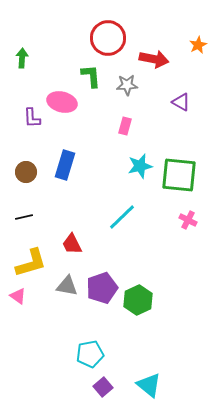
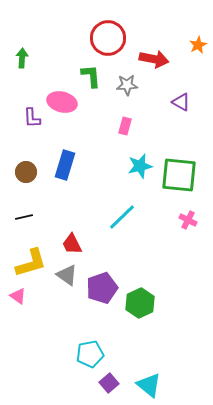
gray triangle: moved 11 px up; rotated 25 degrees clockwise
green hexagon: moved 2 px right, 3 px down
purple square: moved 6 px right, 4 px up
